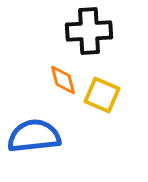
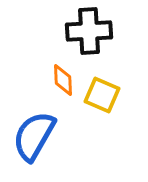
orange diamond: rotated 12 degrees clockwise
blue semicircle: rotated 54 degrees counterclockwise
